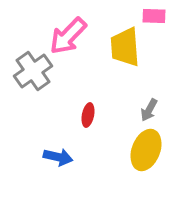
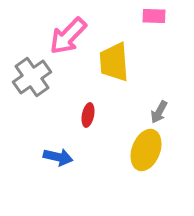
yellow trapezoid: moved 11 px left, 15 px down
gray cross: moved 1 px left, 6 px down
gray arrow: moved 10 px right, 2 px down
